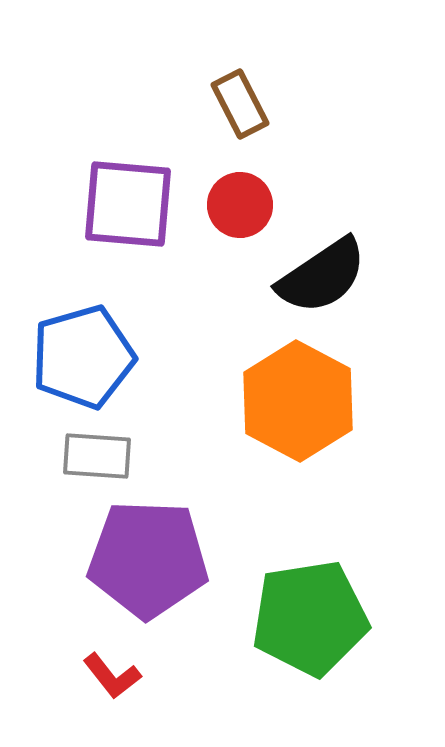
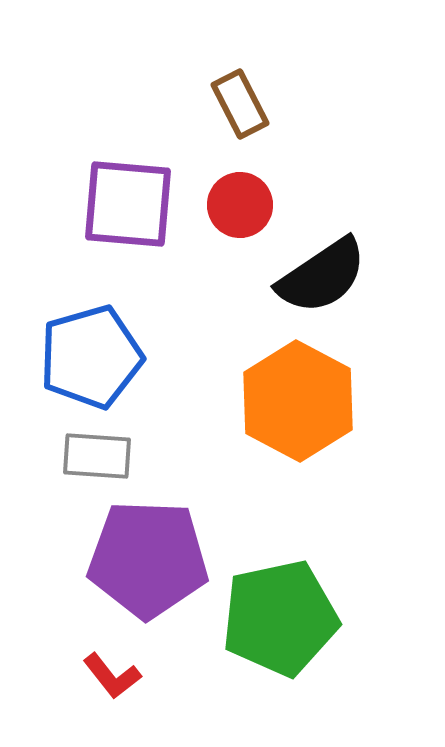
blue pentagon: moved 8 px right
green pentagon: moved 30 px left; rotated 3 degrees counterclockwise
